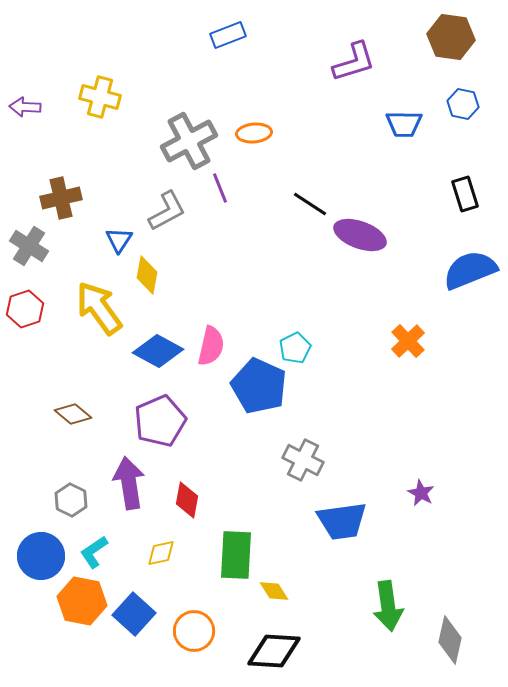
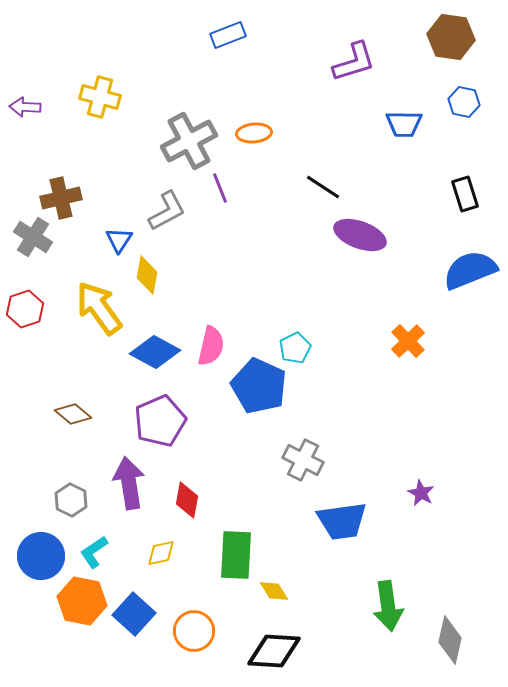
blue hexagon at (463, 104): moved 1 px right, 2 px up
black line at (310, 204): moved 13 px right, 17 px up
gray cross at (29, 246): moved 4 px right, 9 px up
blue diamond at (158, 351): moved 3 px left, 1 px down
